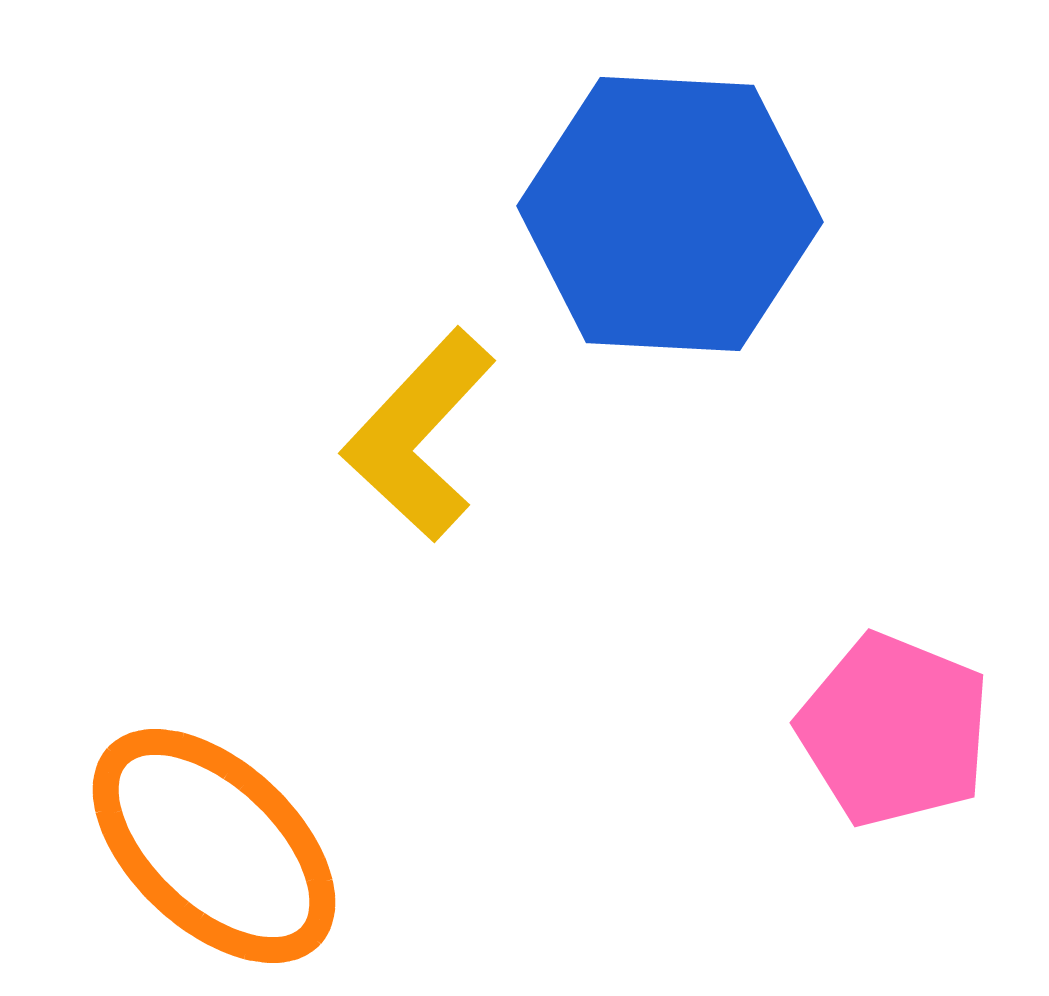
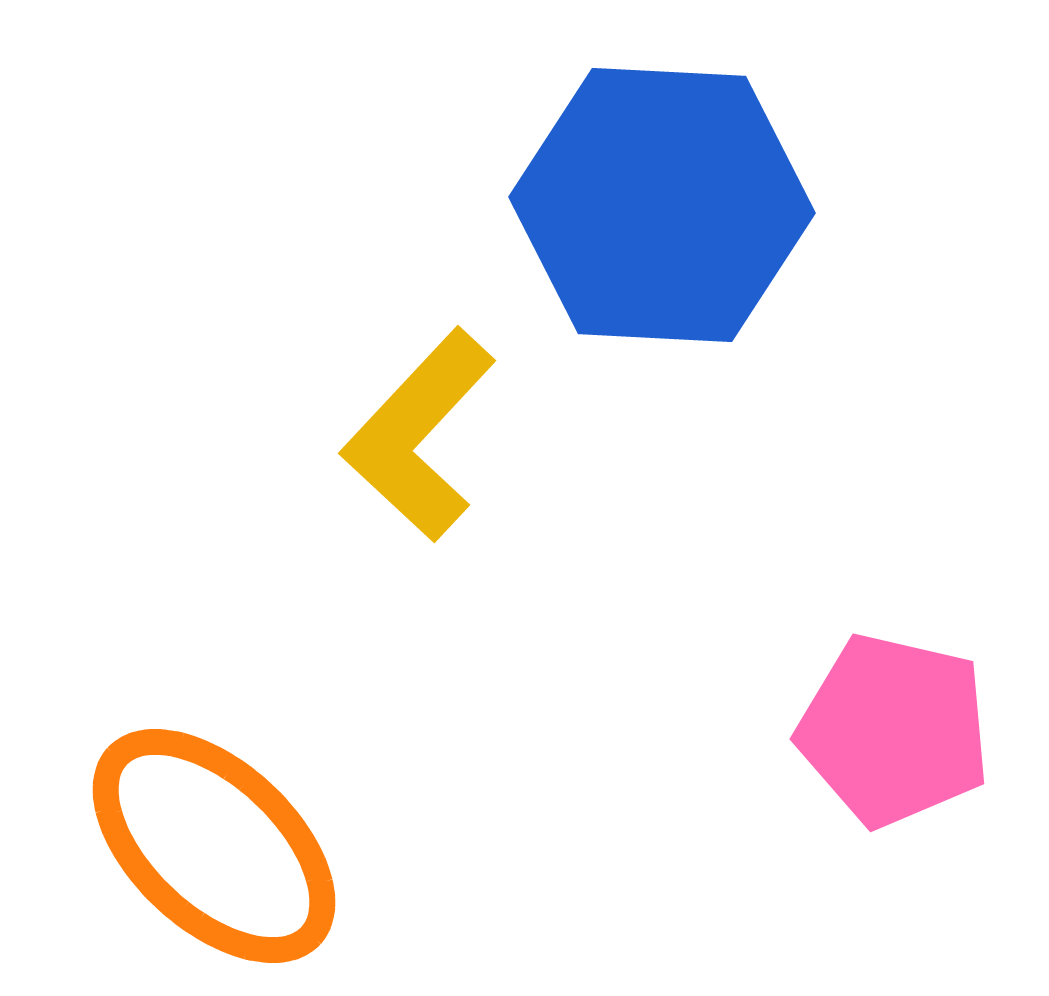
blue hexagon: moved 8 px left, 9 px up
pink pentagon: rotated 9 degrees counterclockwise
